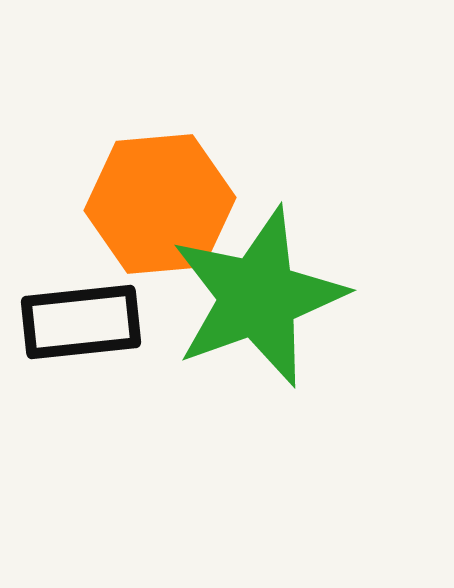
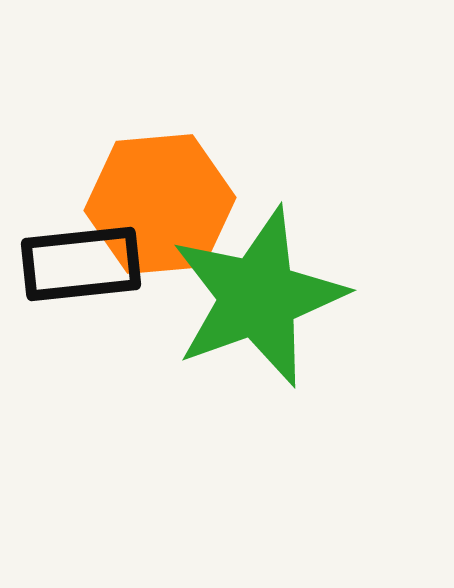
black rectangle: moved 58 px up
